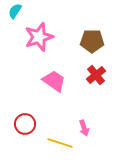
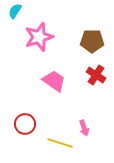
red cross: rotated 18 degrees counterclockwise
